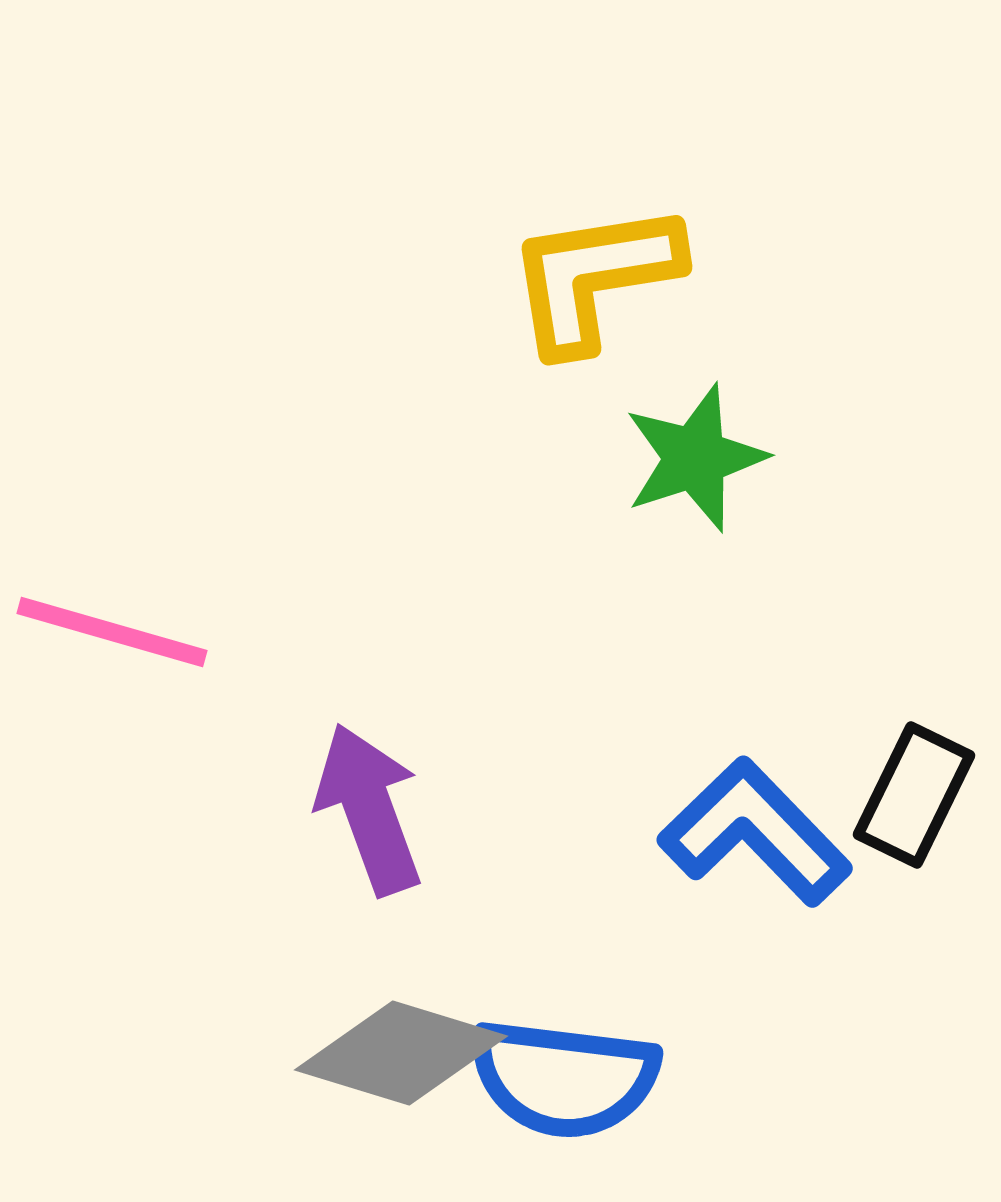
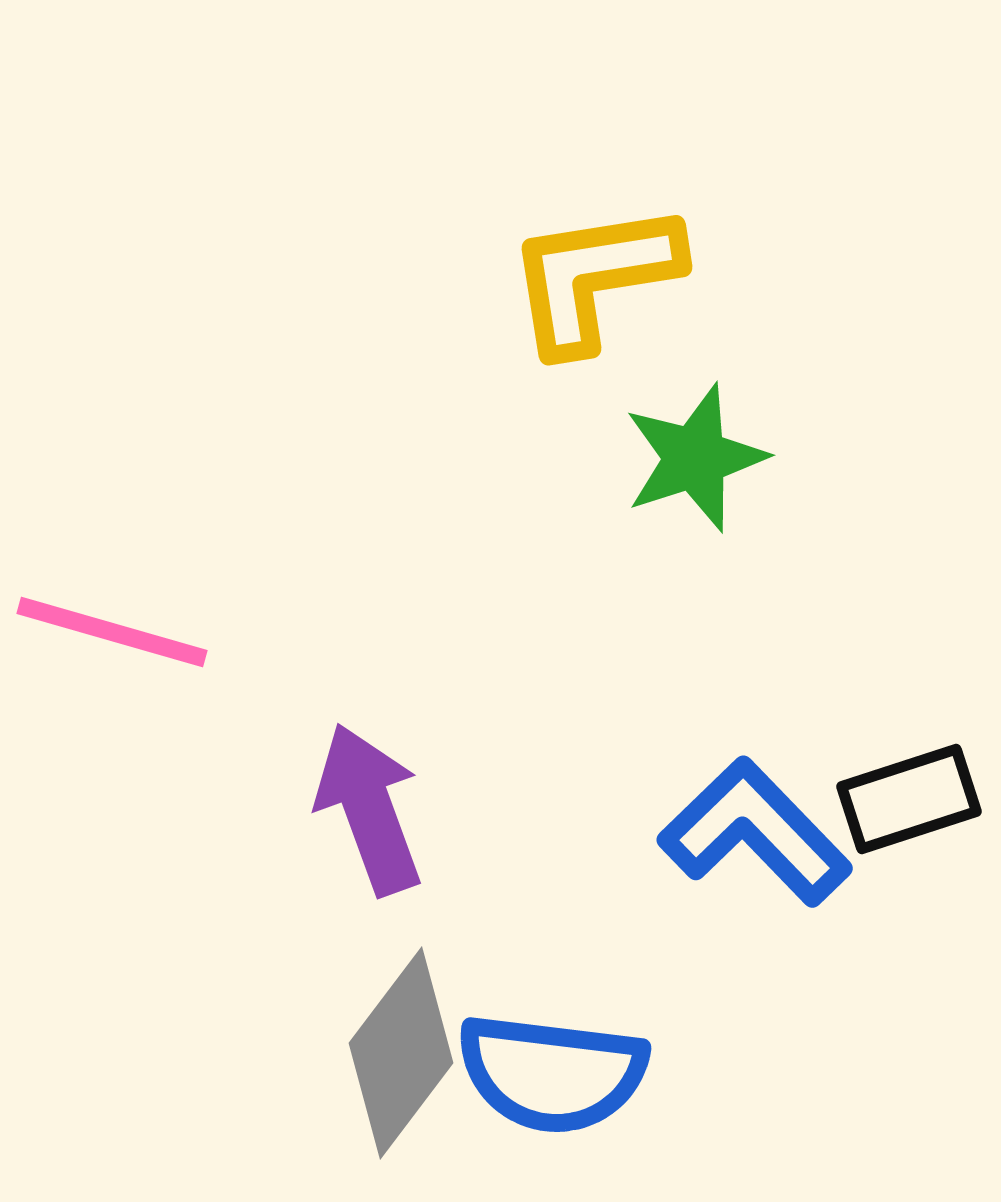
black rectangle: moved 5 px left, 4 px down; rotated 46 degrees clockwise
gray diamond: rotated 70 degrees counterclockwise
blue semicircle: moved 12 px left, 5 px up
